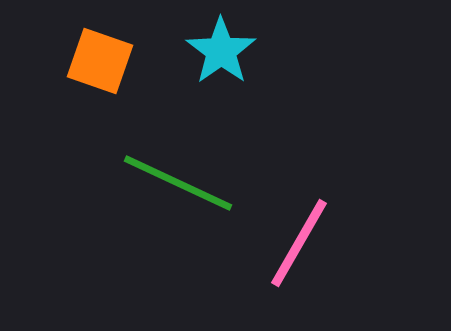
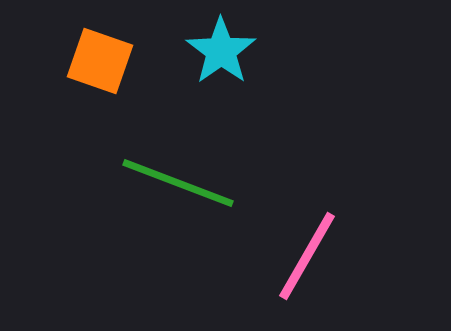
green line: rotated 4 degrees counterclockwise
pink line: moved 8 px right, 13 px down
